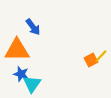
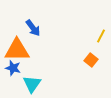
blue arrow: moved 1 px down
yellow line: moved 20 px up; rotated 16 degrees counterclockwise
orange square: rotated 24 degrees counterclockwise
blue star: moved 8 px left, 6 px up
